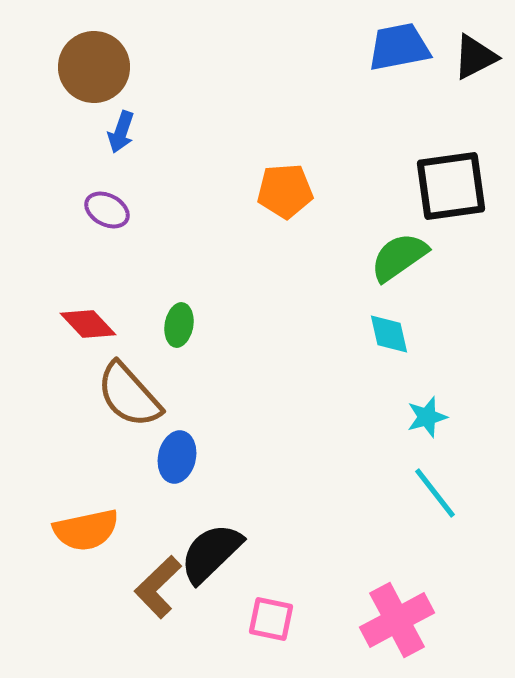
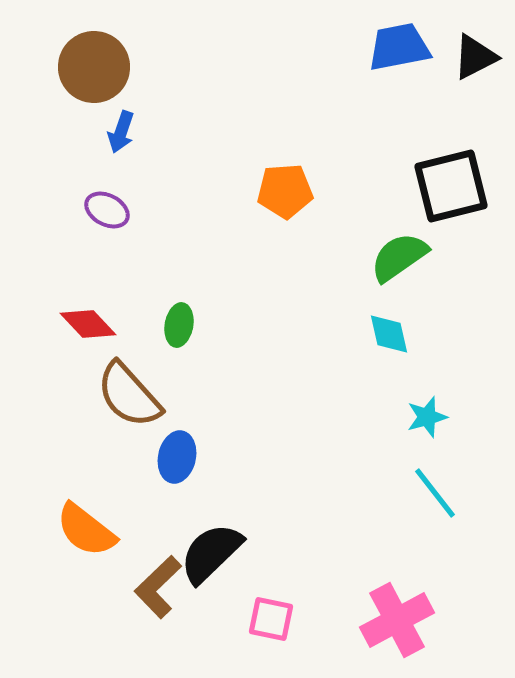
black square: rotated 6 degrees counterclockwise
orange semicircle: rotated 50 degrees clockwise
